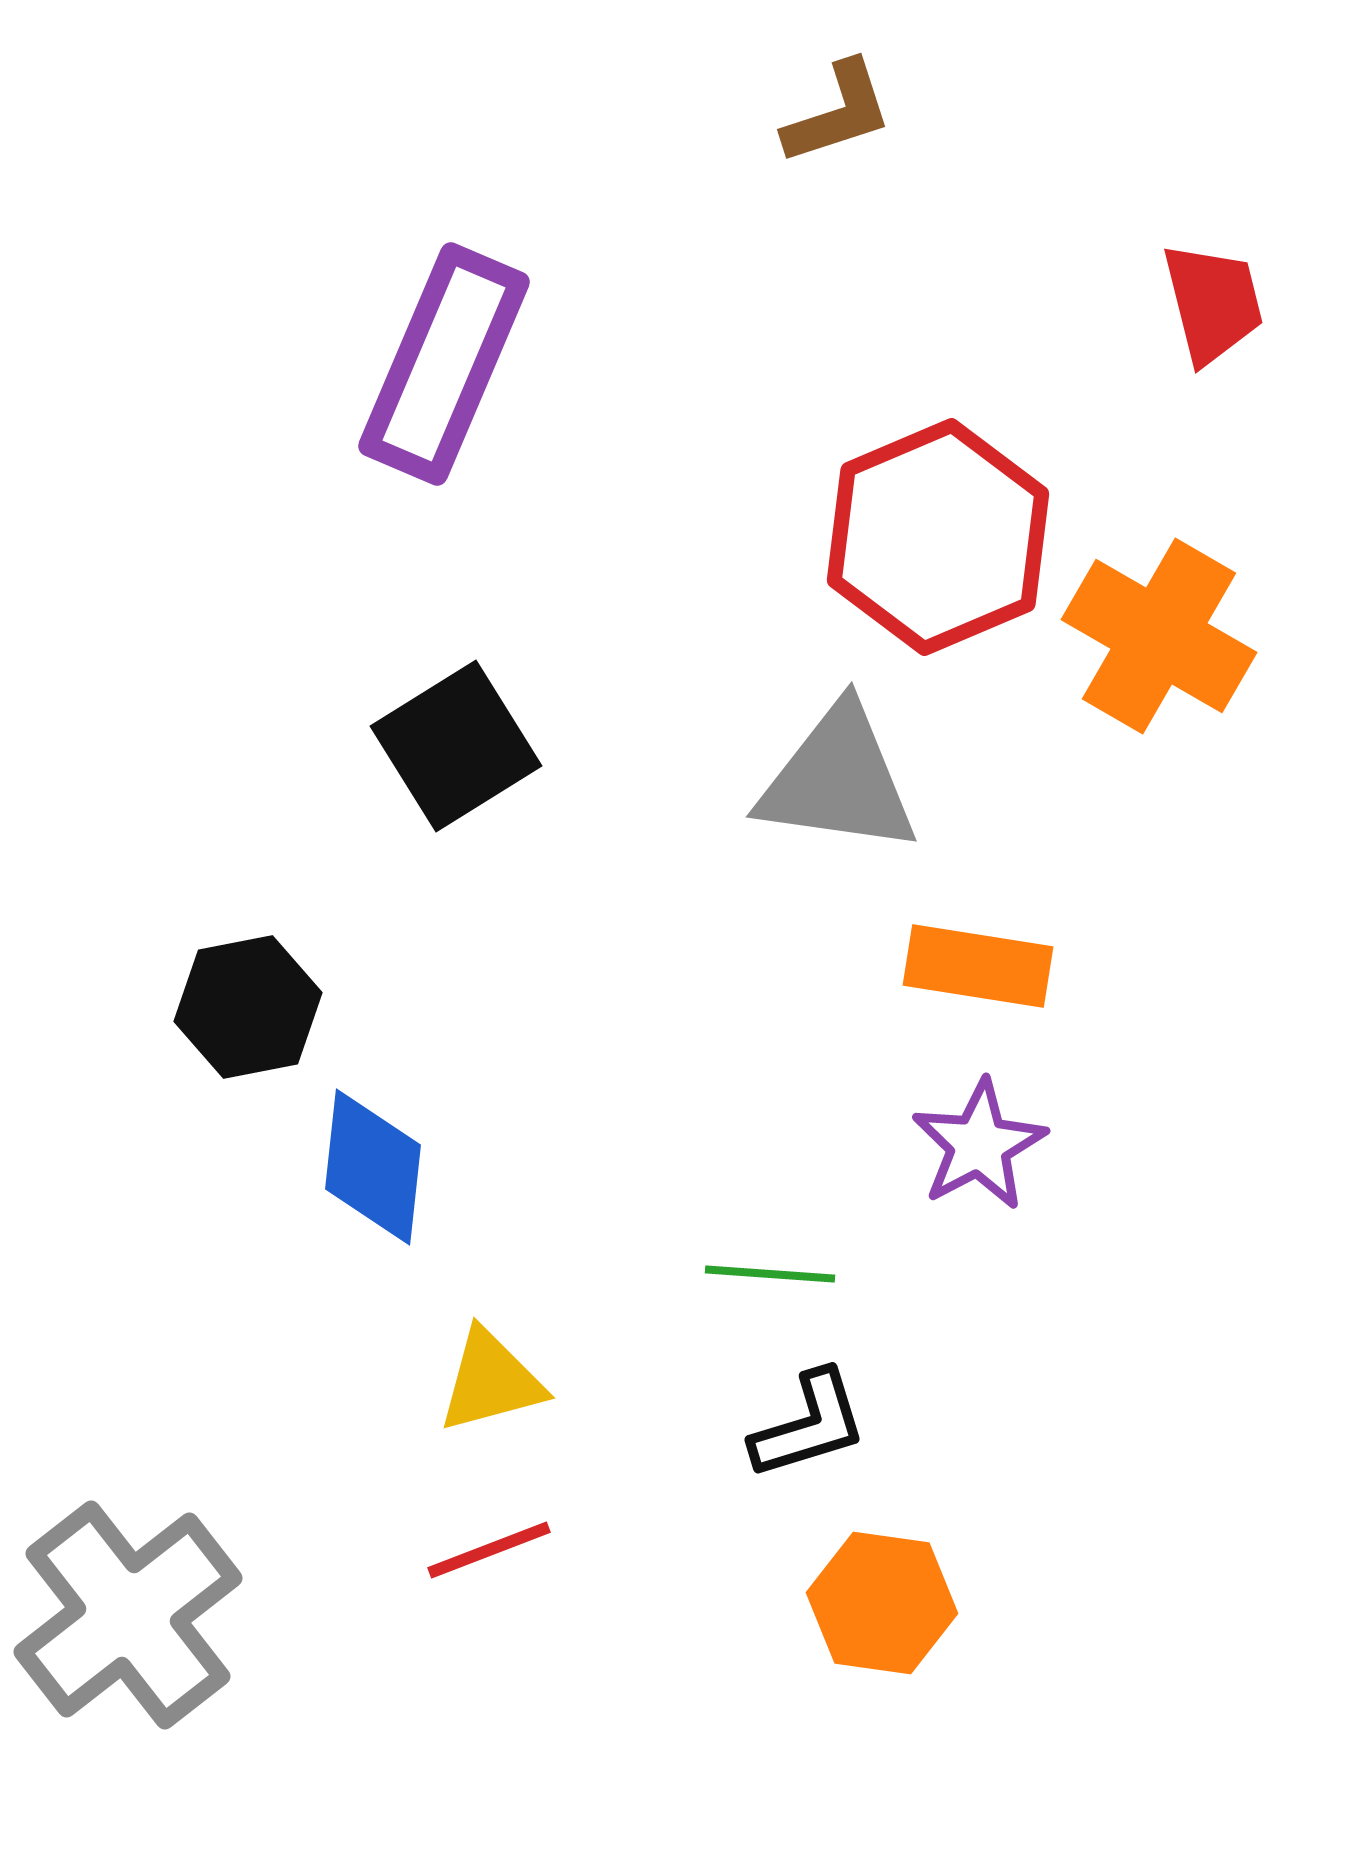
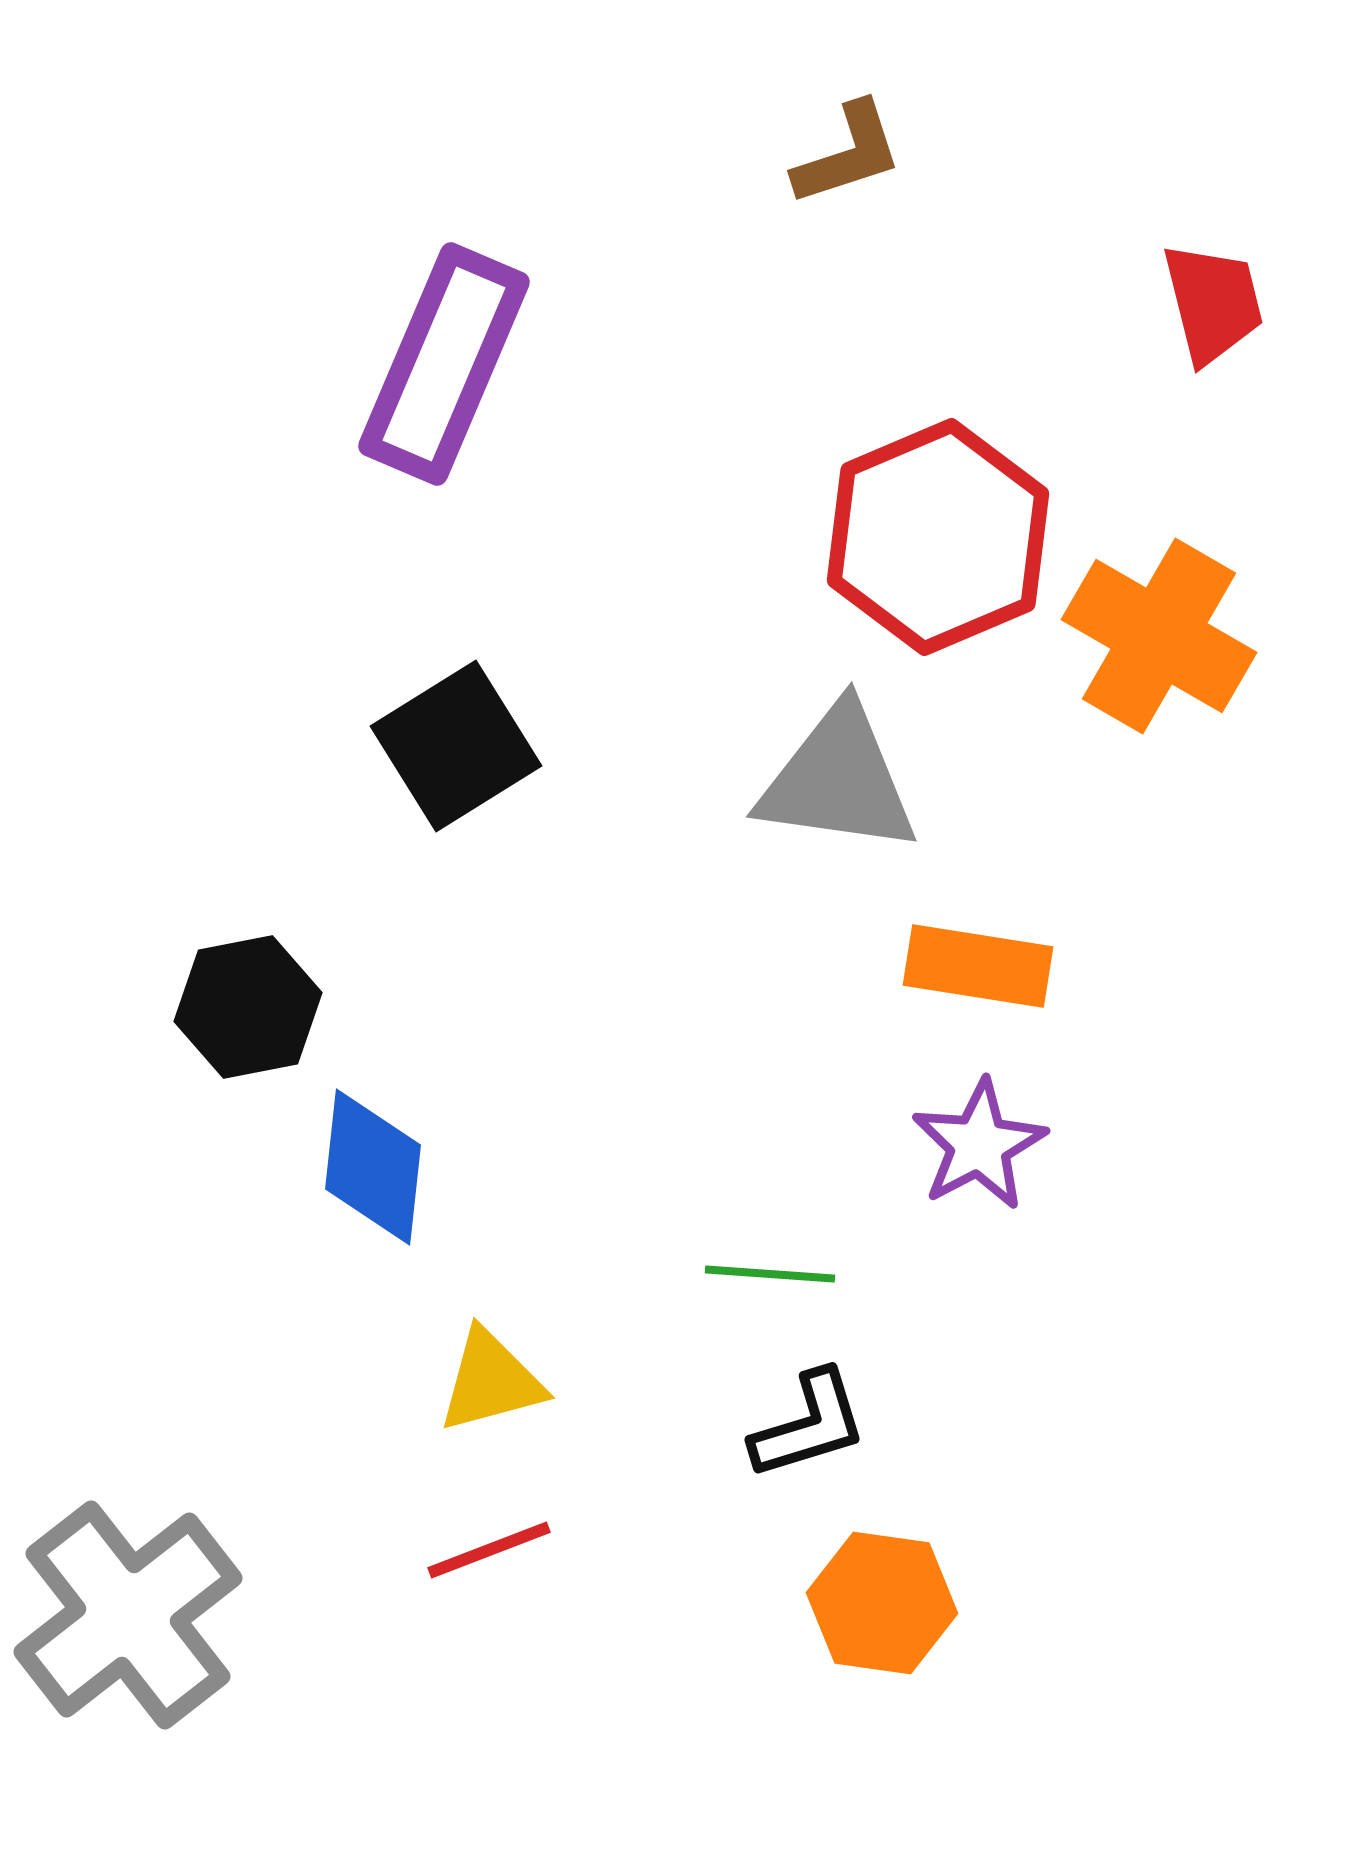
brown L-shape: moved 10 px right, 41 px down
